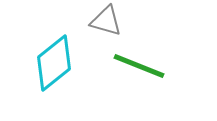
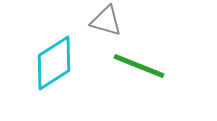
cyan diamond: rotated 6 degrees clockwise
